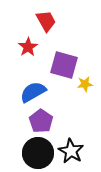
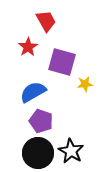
purple square: moved 2 px left, 3 px up
purple pentagon: rotated 15 degrees counterclockwise
